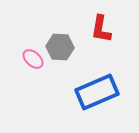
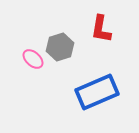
gray hexagon: rotated 20 degrees counterclockwise
